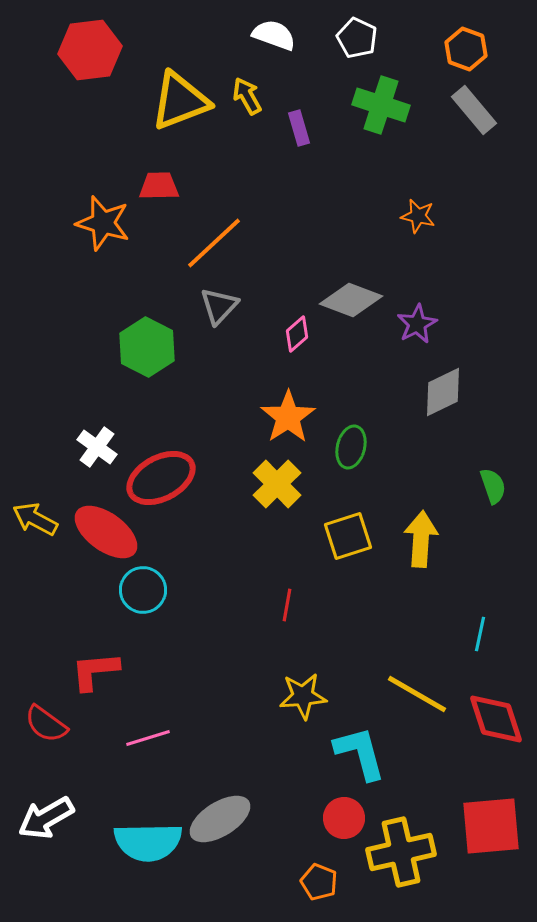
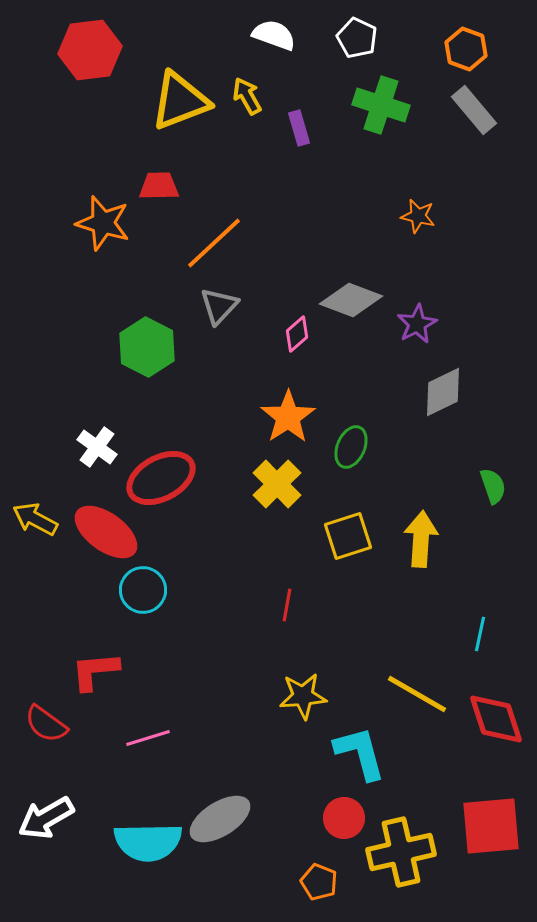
green ellipse at (351, 447): rotated 9 degrees clockwise
